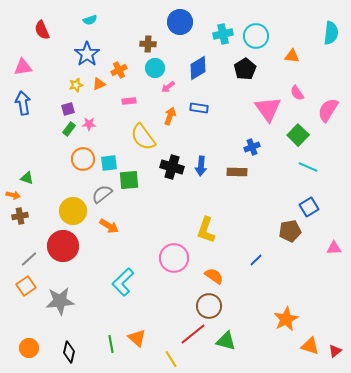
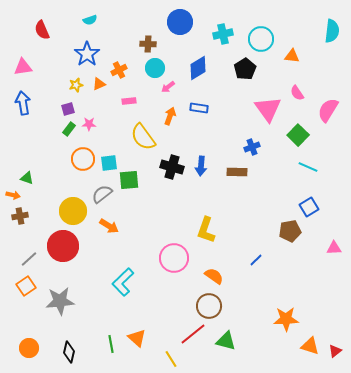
cyan semicircle at (331, 33): moved 1 px right, 2 px up
cyan circle at (256, 36): moved 5 px right, 3 px down
orange star at (286, 319): rotated 25 degrees clockwise
